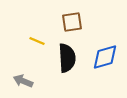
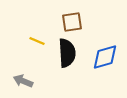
black semicircle: moved 5 px up
